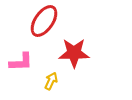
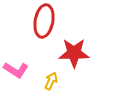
red ellipse: rotated 24 degrees counterclockwise
pink L-shape: moved 5 px left, 8 px down; rotated 35 degrees clockwise
